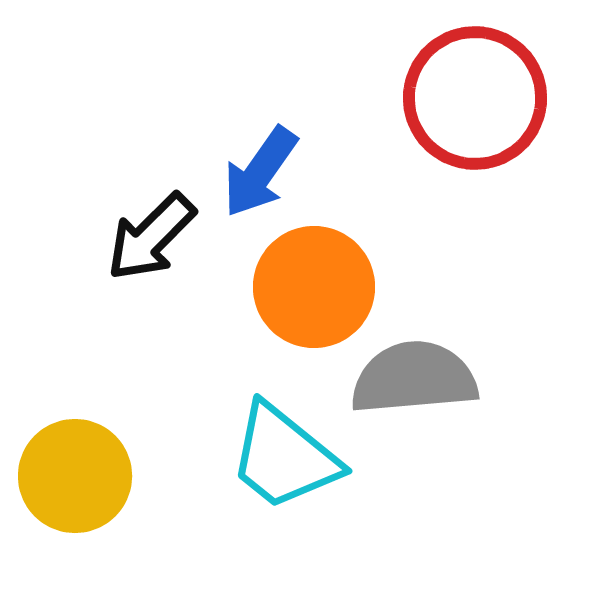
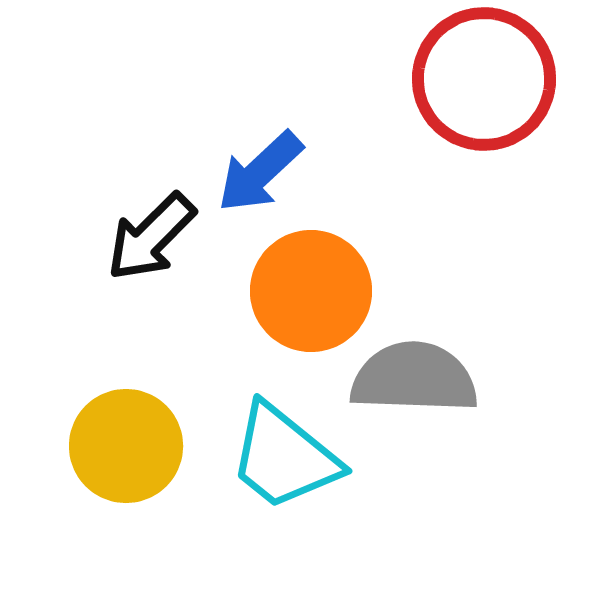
red circle: moved 9 px right, 19 px up
blue arrow: rotated 12 degrees clockwise
orange circle: moved 3 px left, 4 px down
gray semicircle: rotated 7 degrees clockwise
yellow circle: moved 51 px right, 30 px up
